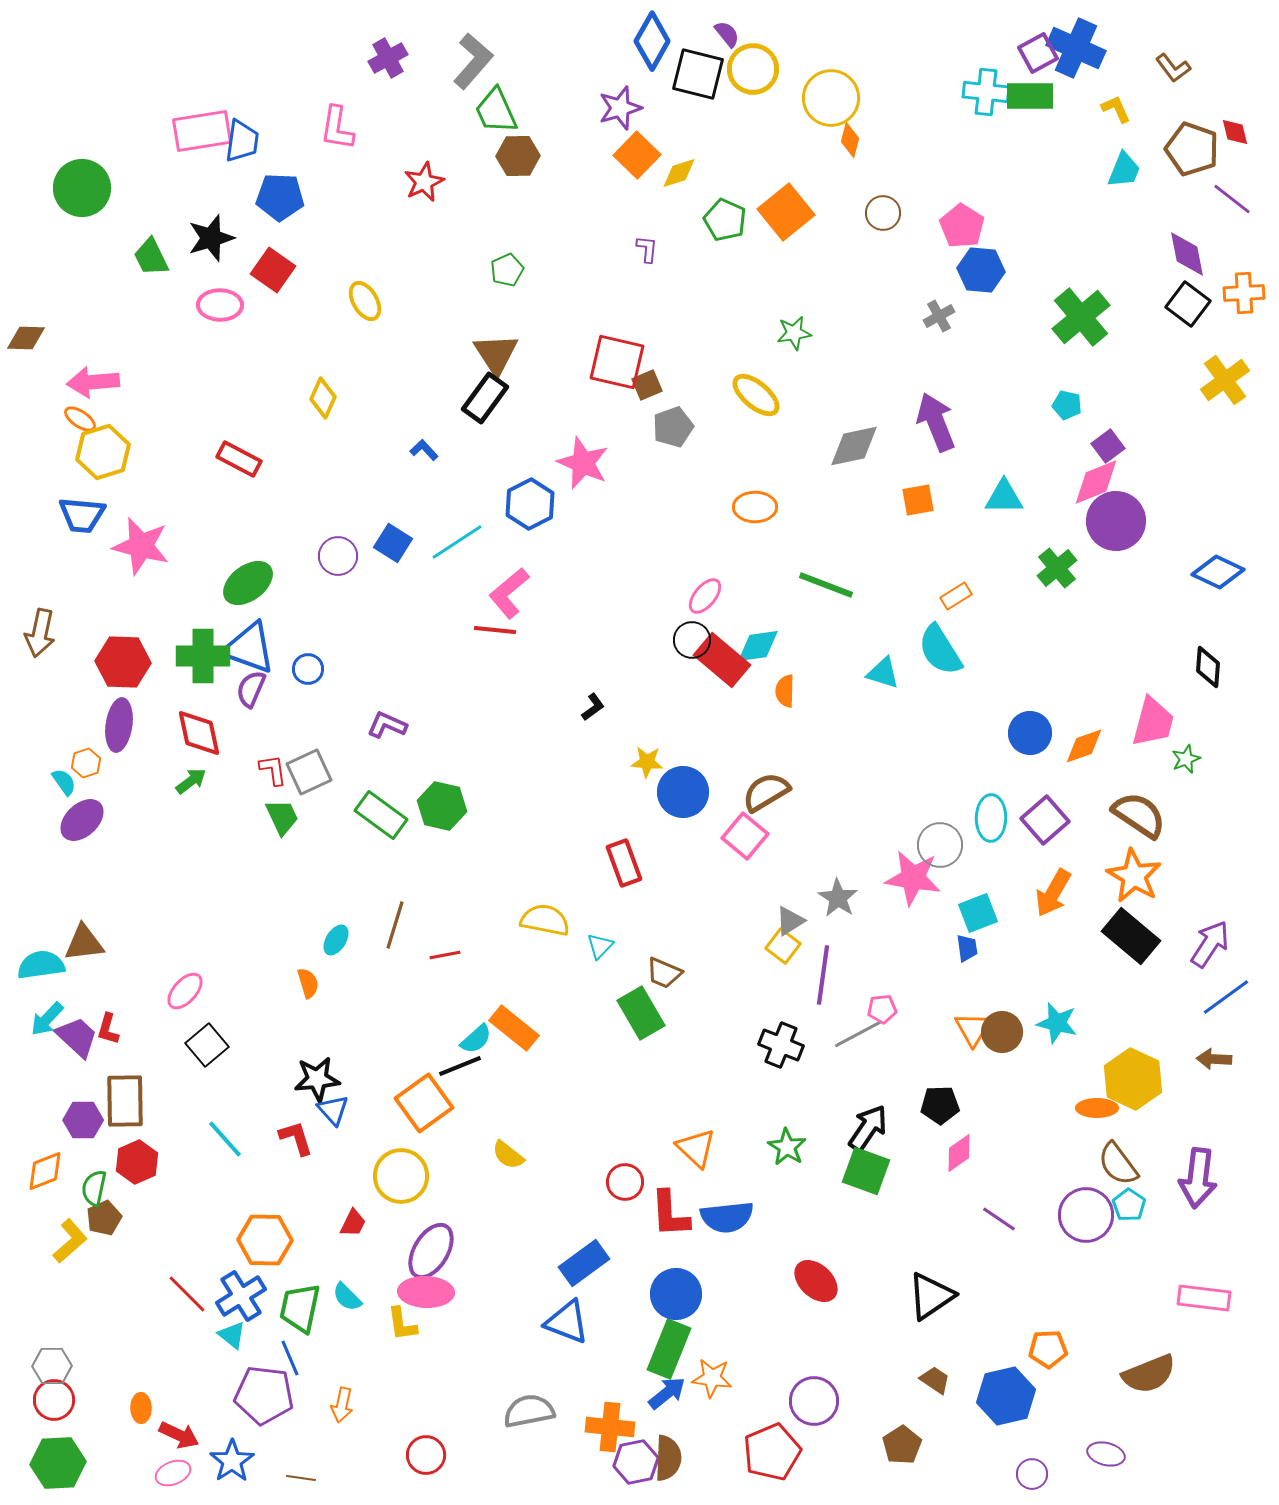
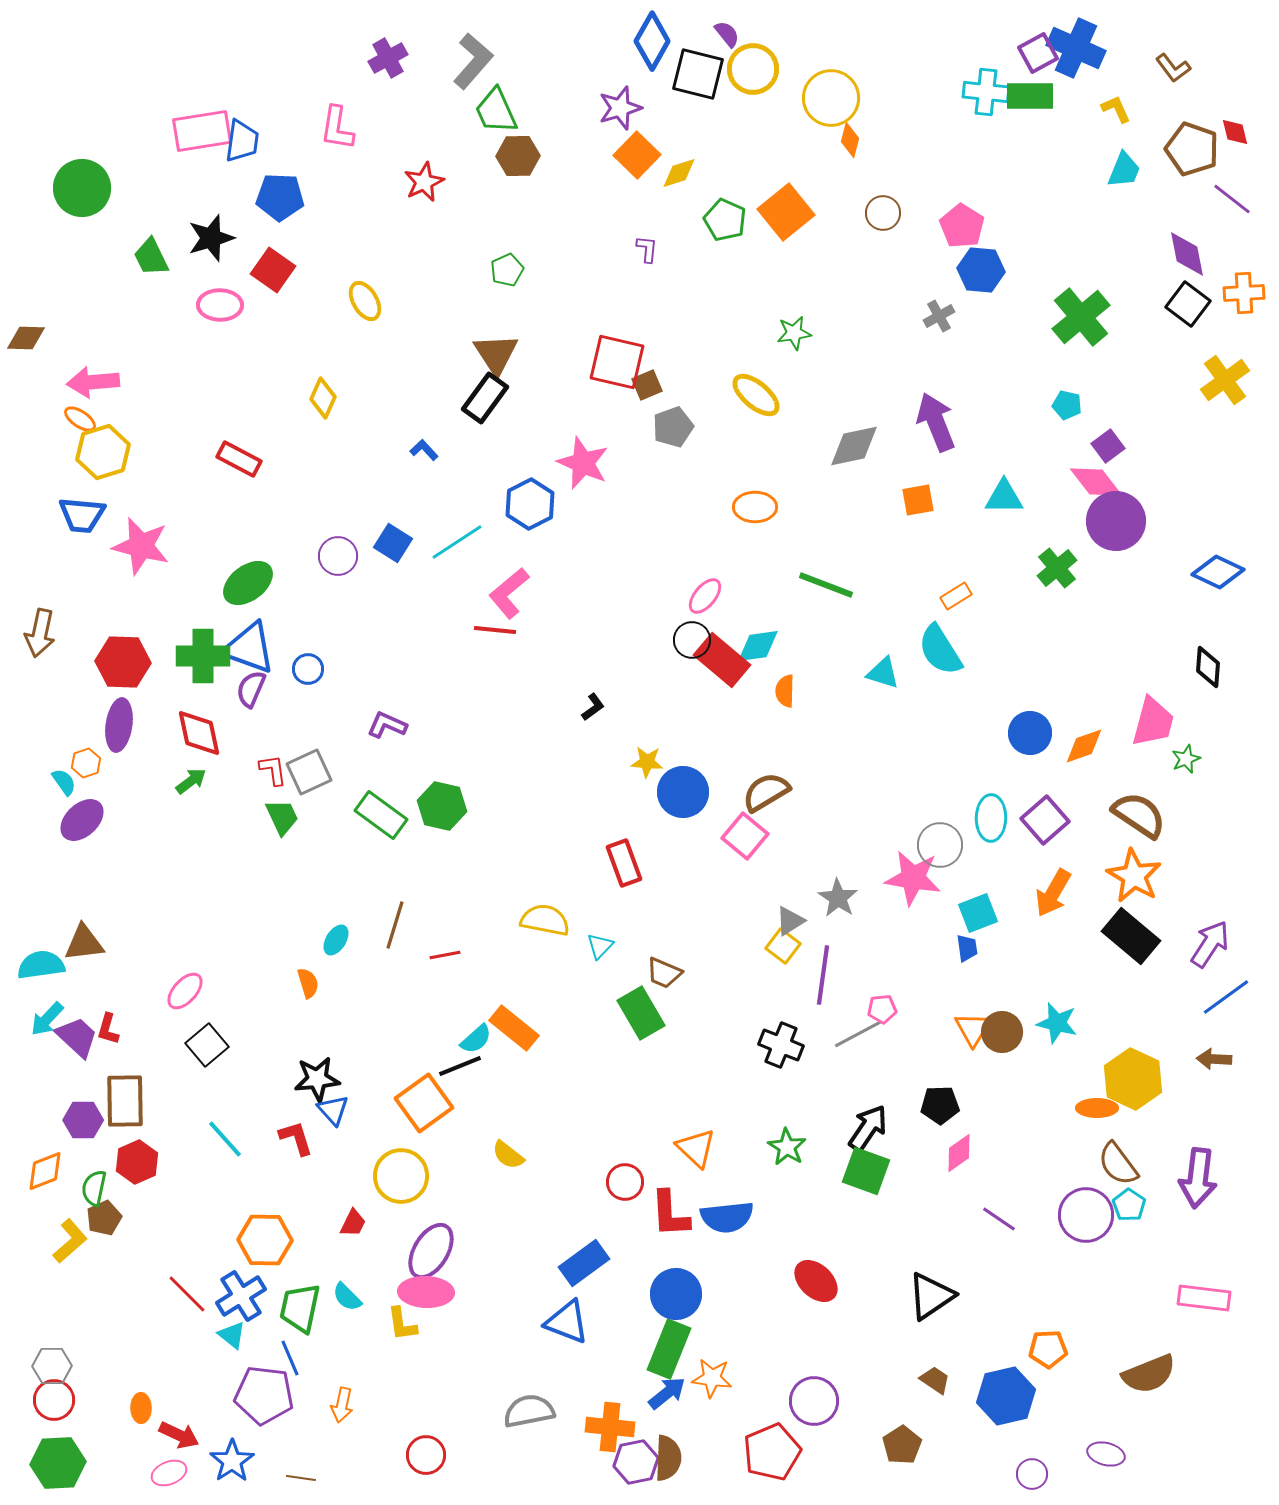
pink diamond at (1096, 482): rotated 74 degrees clockwise
pink ellipse at (173, 1473): moved 4 px left
